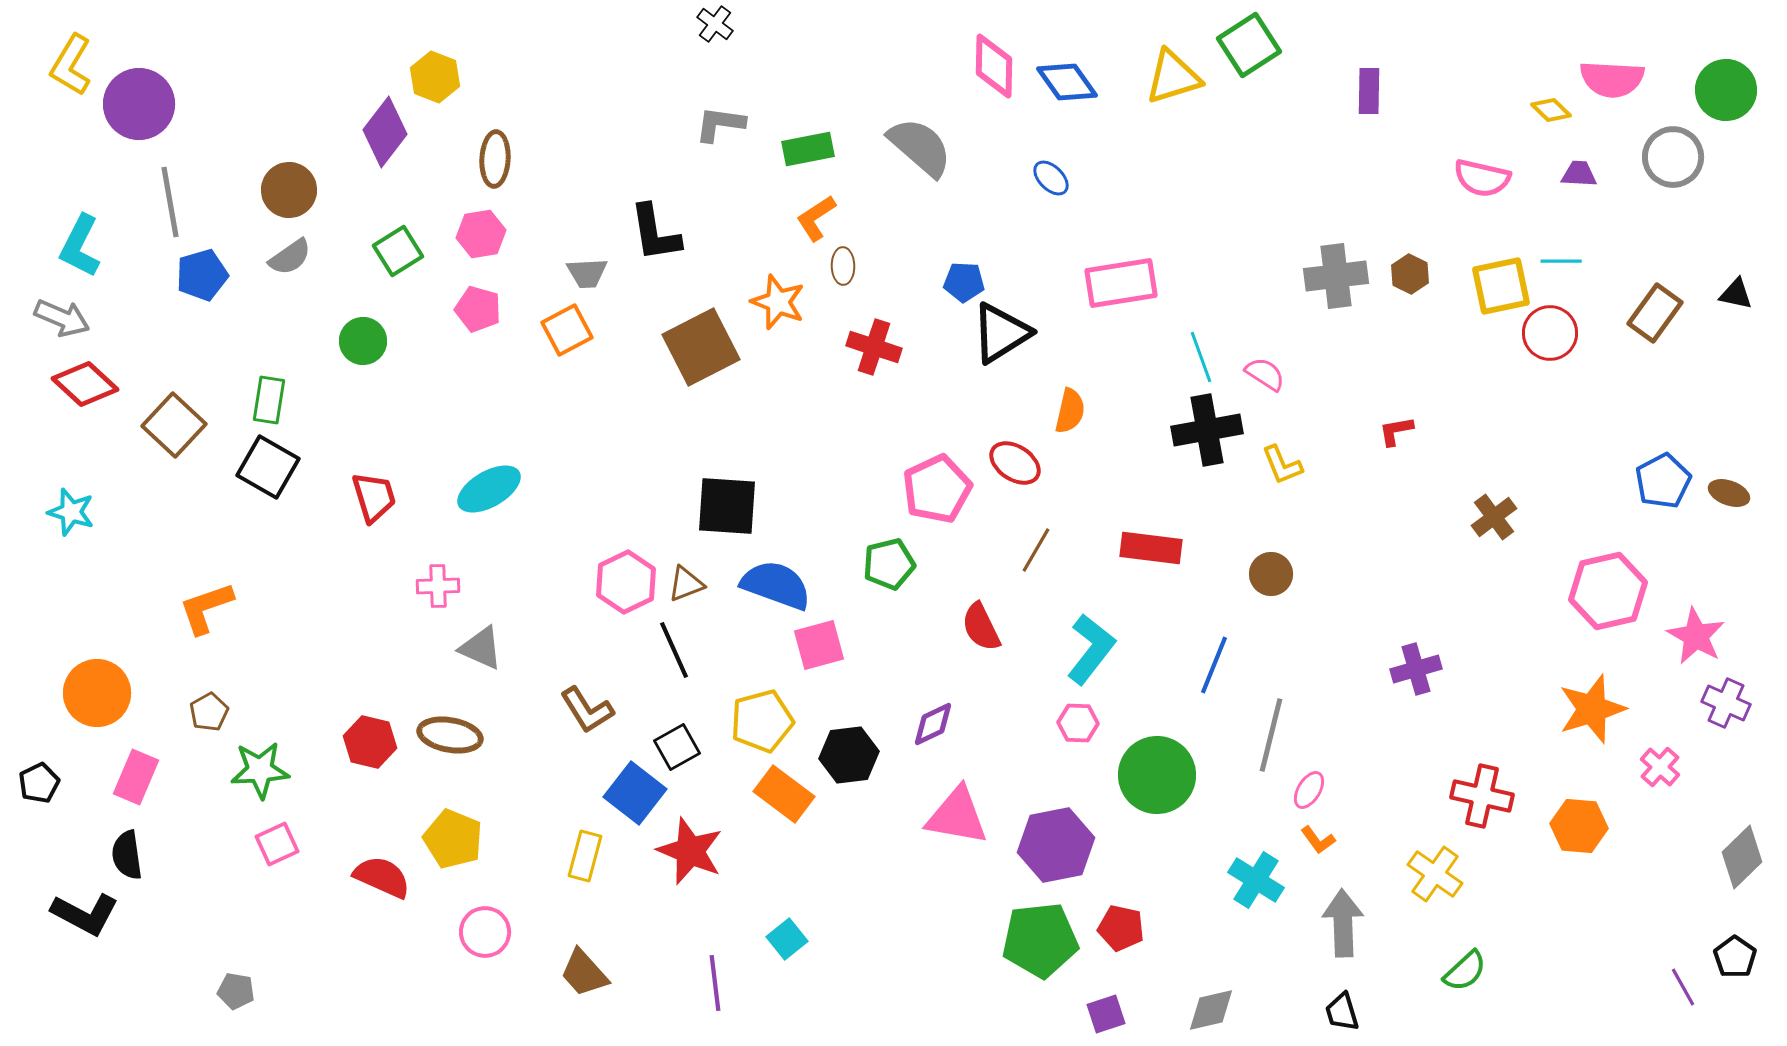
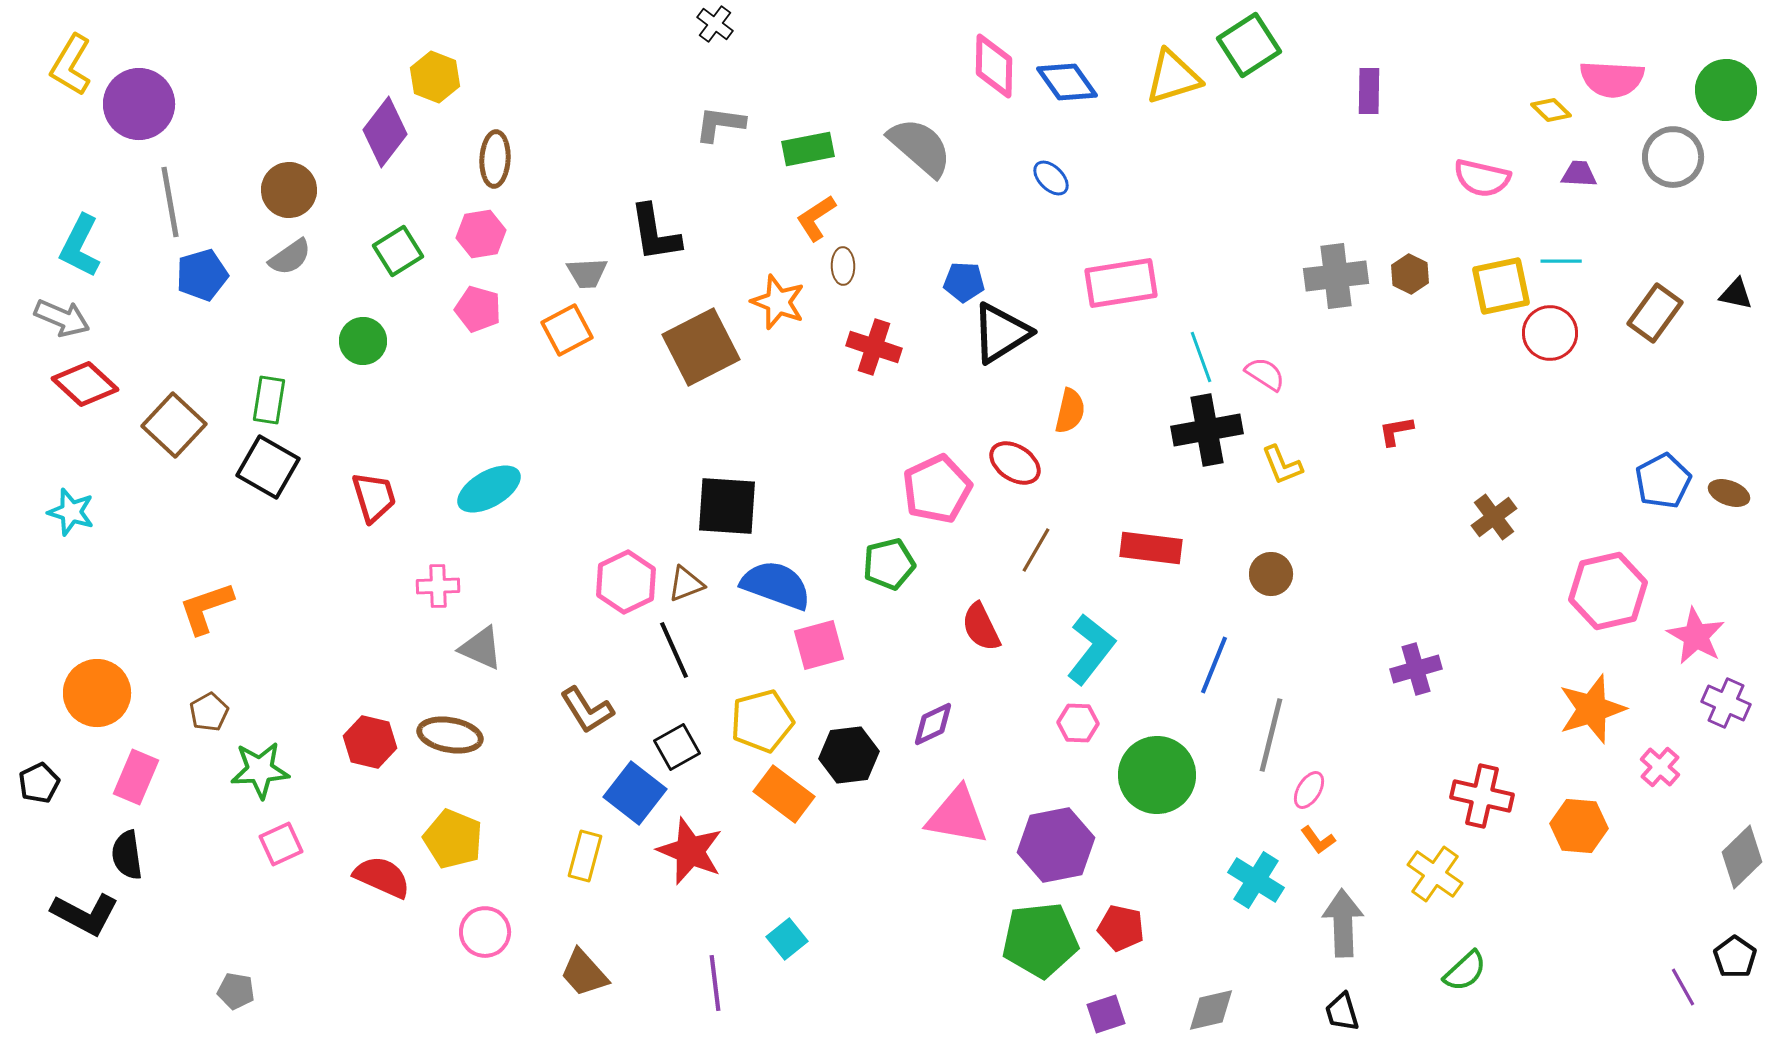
pink square at (277, 844): moved 4 px right
